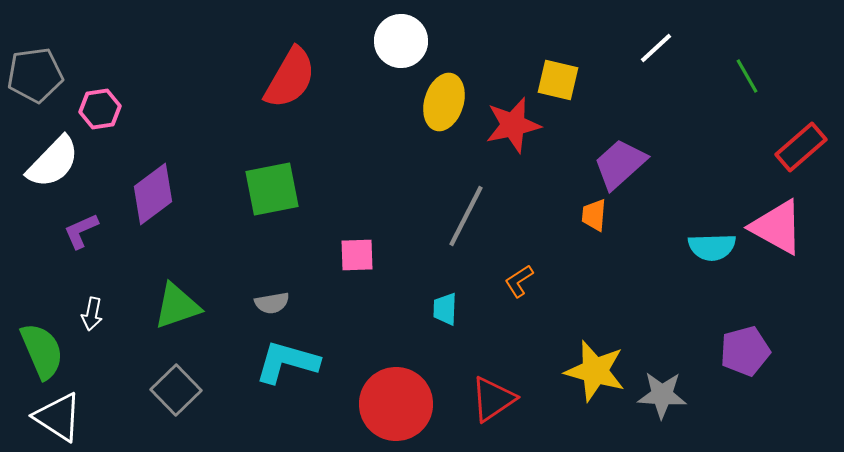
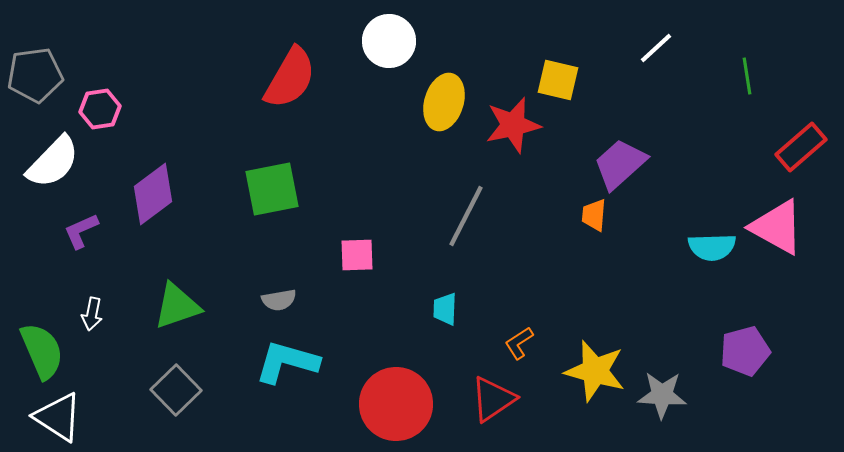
white circle: moved 12 px left
green line: rotated 21 degrees clockwise
orange L-shape: moved 62 px down
gray semicircle: moved 7 px right, 3 px up
